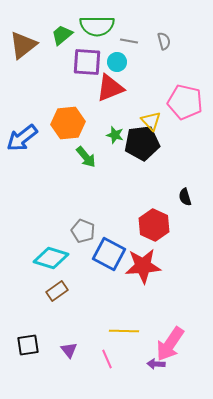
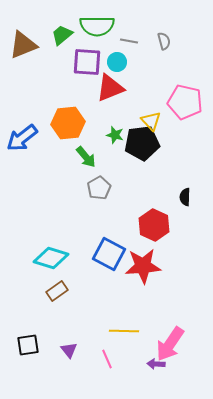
brown triangle: rotated 16 degrees clockwise
black semicircle: rotated 18 degrees clockwise
gray pentagon: moved 16 px right, 43 px up; rotated 20 degrees clockwise
